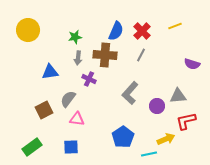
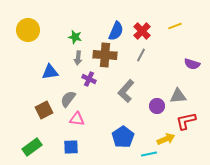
green star: rotated 24 degrees clockwise
gray L-shape: moved 4 px left, 2 px up
